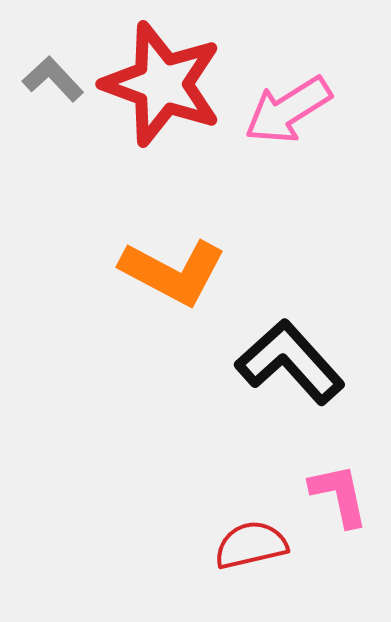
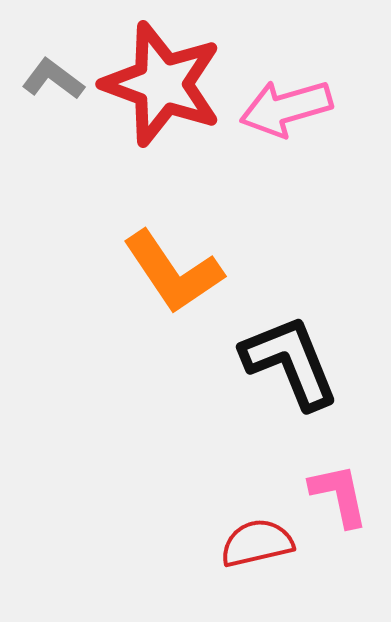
gray L-shape: rotated 10 degrees counterclockwise
pink arrow: moved 2 px left, 2 px up; rotated 16 degrees clockwise
orange L-shape: rotated 28 degrees clockwise
black L-shape: rotated 20 degrees clockwise
red semicircle: moved 6 px right, 2 px up
